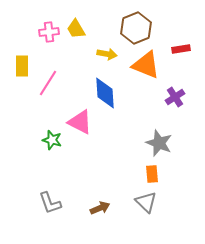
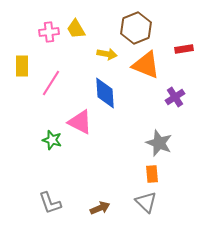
red rectangle: moved 3 px right
pink line: moved 3 px right
